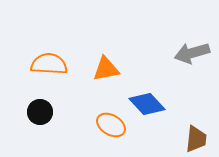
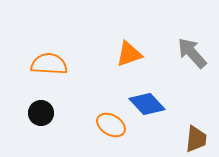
gray arrow: rotated 64 degrees clockwise
orange triangle: moved 23 px right, 15 px up; rotated 8 degrees counterclockwise
black circle: moved 1 px right, 1 px down
